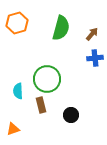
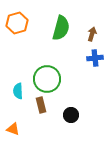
brown arrow: rotated 24 degrees counterclockwise
orange triangle: rotated 40 degrees clockwise
